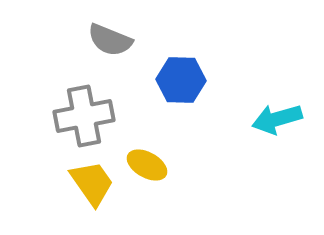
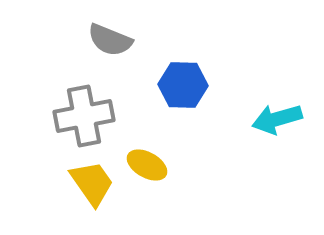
blue hexagon: moved 2 px right, 5 px down
